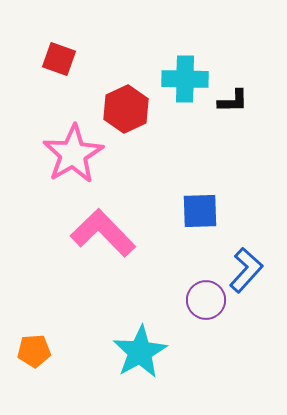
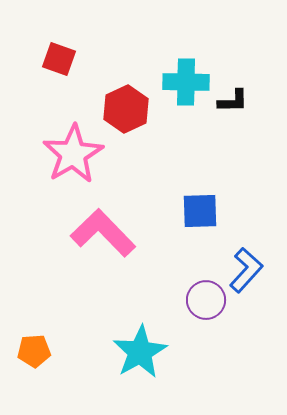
cyan cross: moved 1 px right, 3 px down
